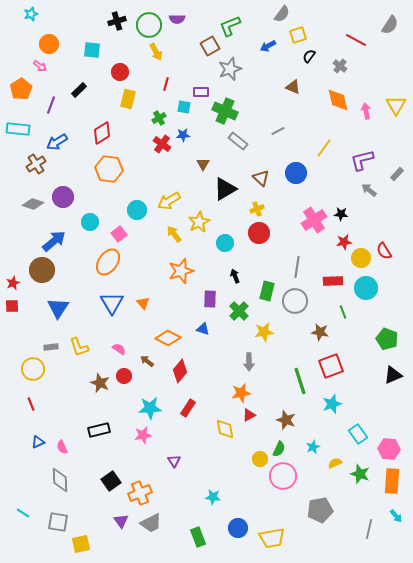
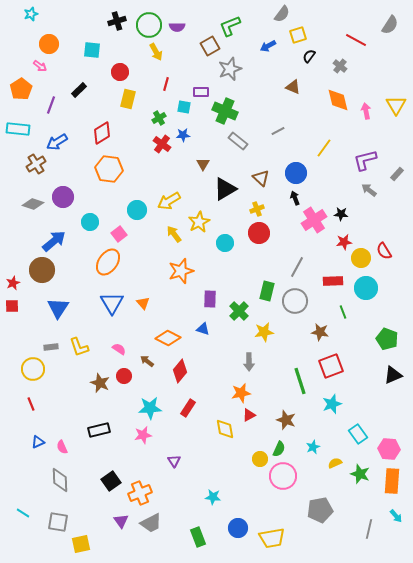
purple semicircle at (177, 19): moved 8 px down
purple L-shape at (362, 160): moved 3 px right
gray line at (297, 267): rotated 20 degrees clockwise
black arrow at (235, 276): moved 60 px right, 78 px up
